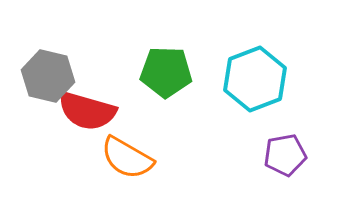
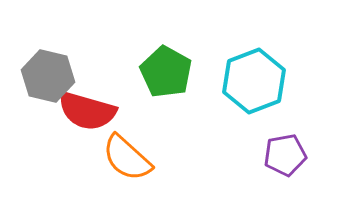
green pentagon: rotated 27 degrees clockwise
cyan hexagon: moved 1 px left, 2 px down
orange semicircle: rotated 12 degrees clockwise
